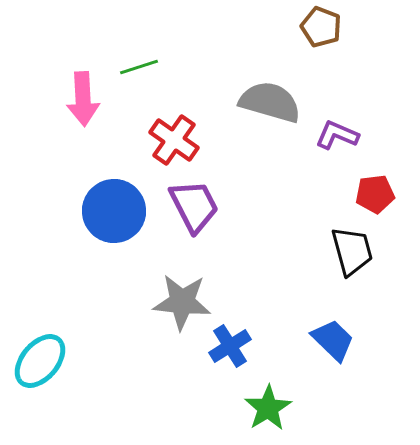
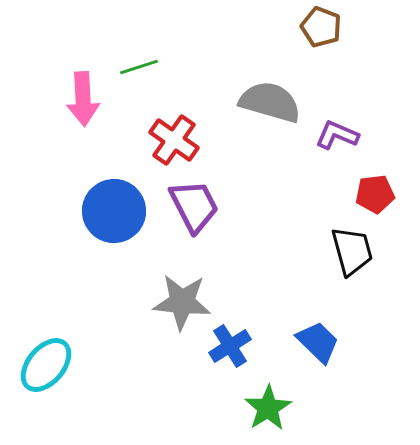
blue trapezoid: moved 15 px left, 2 px down
cyan ellipse: moved 6 px right, 4 px down
